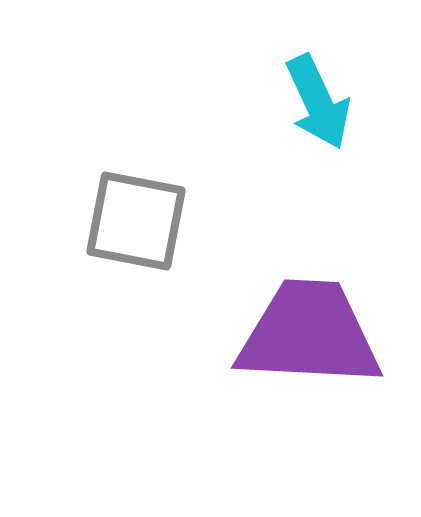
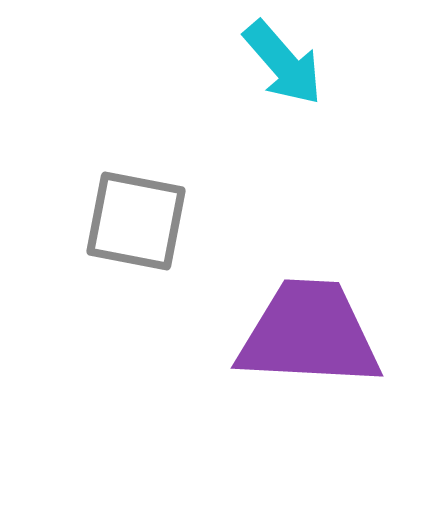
cyan arrow: moved 35 px left, 39 px up; rotated 16 degrees counterclockwise
